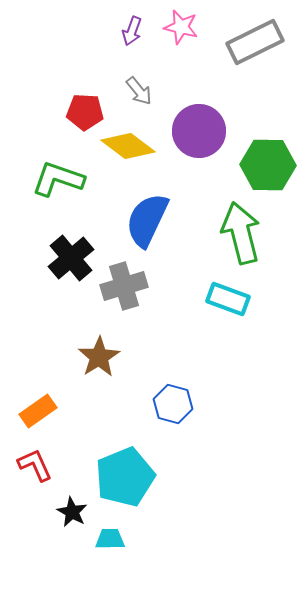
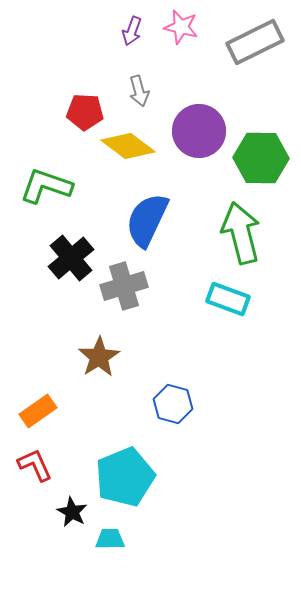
gray arrow: rotated 24 degrees clockwise
green hexagon: moved 7 px left, 7 px up
green L-shape: moved 12 px left, 7 px down
